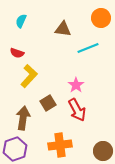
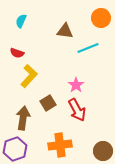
brown triangle: moved 2 px right, 2 px down
